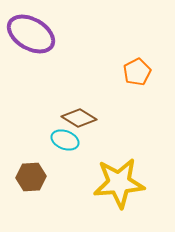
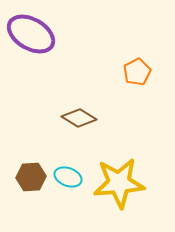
cyan ellipse: moved 3 px right, 37 px down
